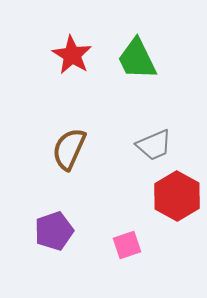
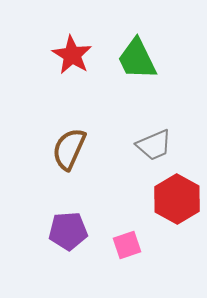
red hexagon: moved 3 px down
purple pentagon: moved 14 px right; rotated 15 degrees clockwise
